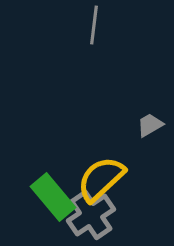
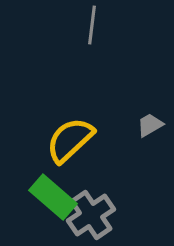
gray line: moved 2 px left
yellow semicircle: moved 31 px left, 39 px up
green rectangle: rotated 9 degrees counterclockwise
